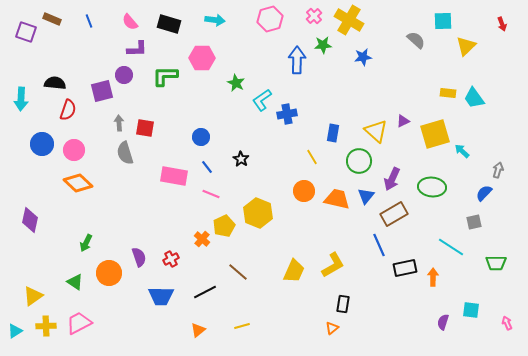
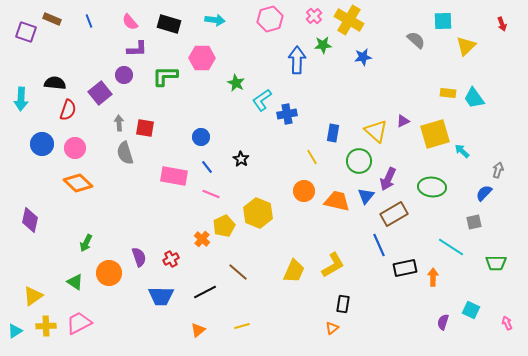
purple square at (102, 91): moved 2 px left, 2 px down; rotated 25 degrees counterclockwise
pink circle at (74, 150): moved 1 px right, 2 px up
purple arrow at (392, 179): moved 4 px left
orange trapezoid at (337, 199): moved 2 px down
cyan square at (471, 310): rotated 18 degrees clockwise
